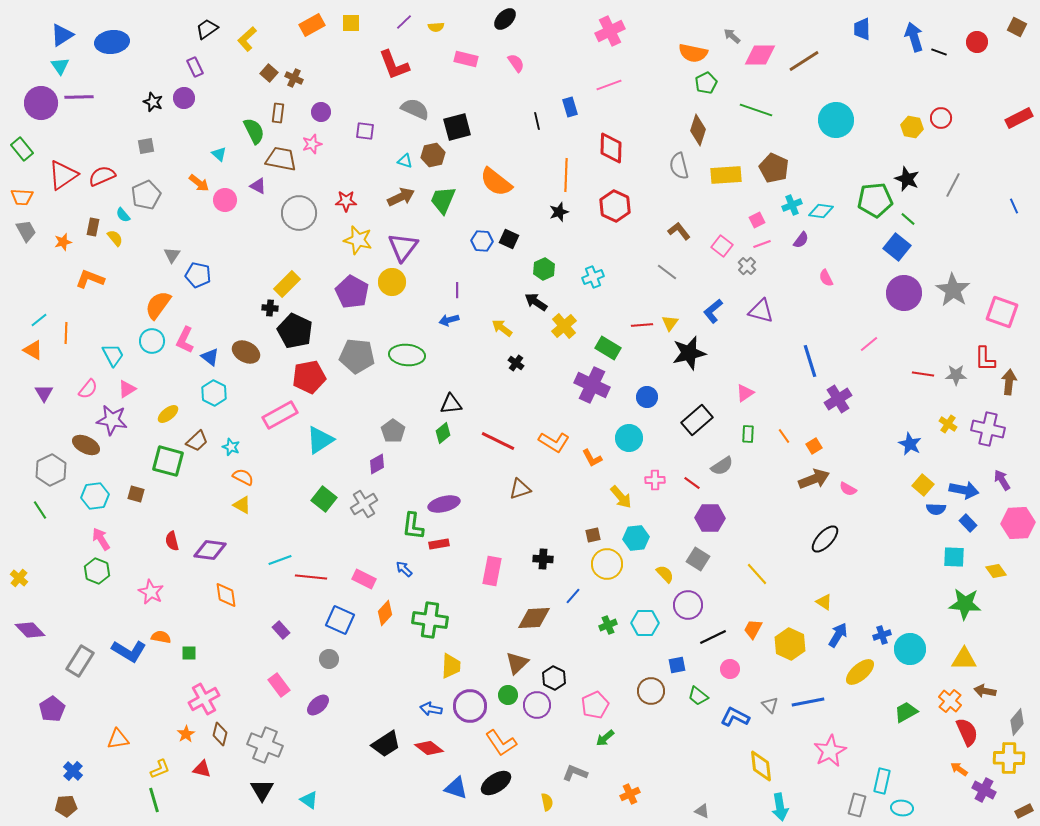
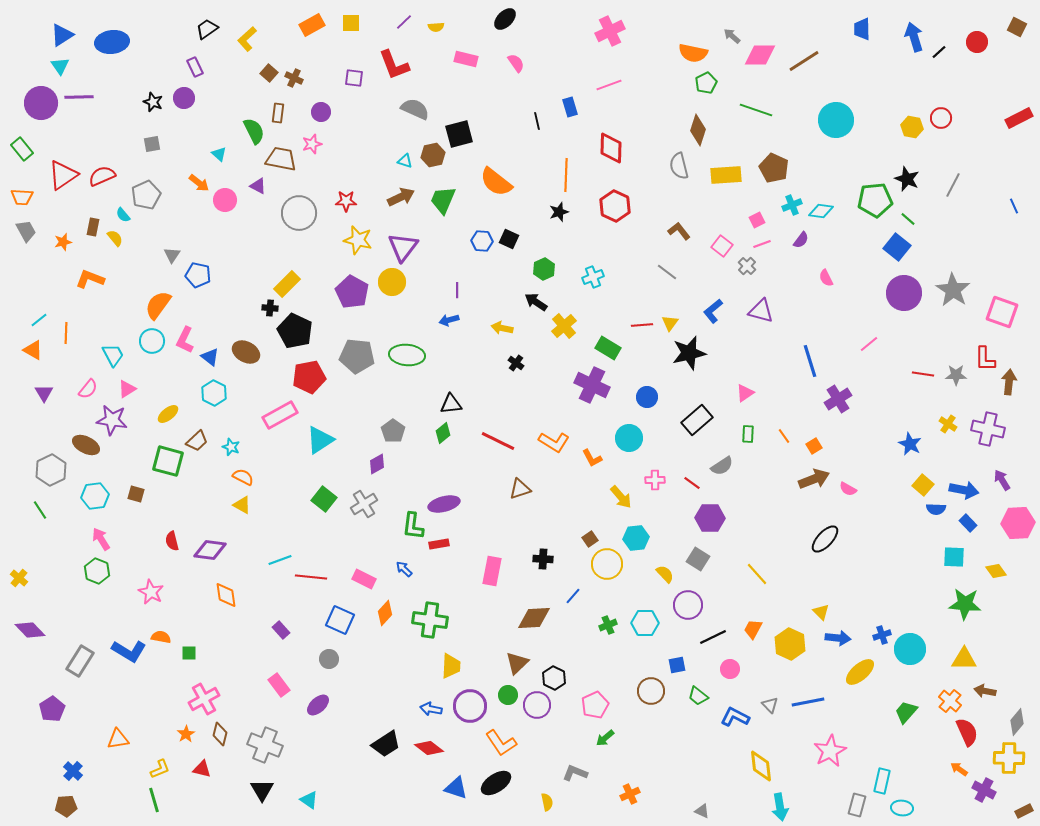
black line at (939, 52): rotated 63 degrees counterclockwise
black square at (457, 127): moved 2 px right, 7 px down
purple square at (365, 131): moved 11 px left, 53 px up
gray square at (146, 146): moved 6 px right, 2 px up
yellow arrow at (502, 328): rotated 25 degrees counterclockwise
brown square at (593, 535): moved 3 px left, 4 px down; rotated 21 degrees counterclockwise
yellow triangle at (824, 602): moved 3 px left, 10 px down; rotated 12 degrees clockwise
blue arrow at (838, 635): moved 3 px down; rotated 65 degrees clockwise
green trapezoid at (906, 712): rotated 20 degrees counterclockwise
